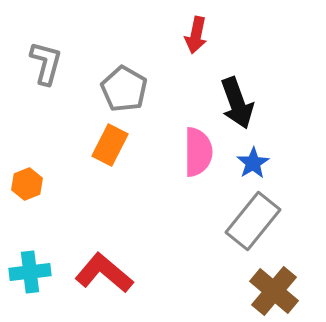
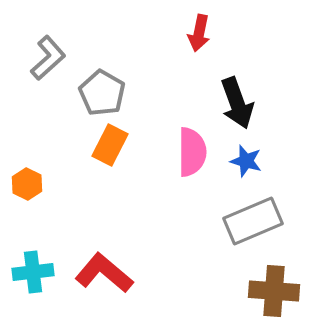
red arrow: moved 3 px right, 2 px up
gray L-shape: moved 2 px right, 5 px up; rotated 33 degrees clockwise
gray pentagon: moved 22 px left, 4 px down
pink semicircle: moved 6 px left
blue star: moved 7 px left, 2 px up; rotated 24 degrees counterclockwise
orange hexagon: rotated 12 degrees counterclockwise
gray rectangle: rotated 28 degrees clockwise
cyan cross: moved 3 px right
brown cross: rotated 36 degrees counterclockwise
